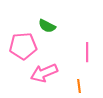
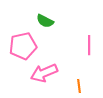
green semicircle: moved 2 px left, 5 px up
pink pentagon: rotated 8 degrees counterclockwise
pink line: moved 2 px right, 7 px up
